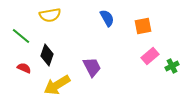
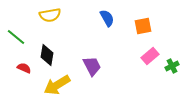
green line: moved 5 px left, 1 px down
black diamond: rotated 10 degrees counterclockwise
purple trapezoid: moved 1 px up
